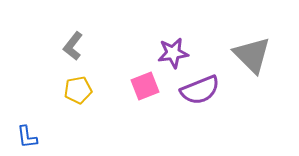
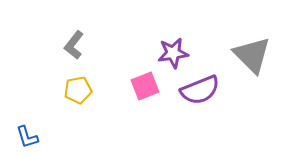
gray L-shape: moved 1 px right, 1 px up
blue L-shape: rotated 10 degrees counterclockwise
